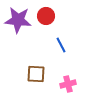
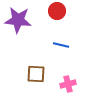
red circle: moved 11 px right, 5 px up
blue line: rotated 49 degrees counterclockwise
